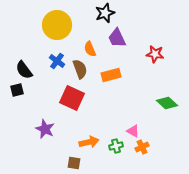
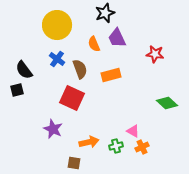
orange semicircle: moved 4 px right, 5 px up
blue cross: moved 2 px up
purple star: moved 8 px right
